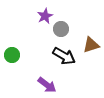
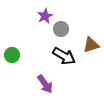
purple arrow: moved 2 px left, 1 px up; rotated 18 degrees clockwise
